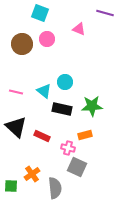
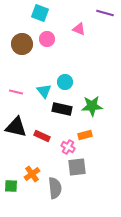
cyan triangle: rotated 14 degrees clockwise
black triangle: rotated 30 degrees counterclockwise
pink cross: moved 1 px up; rotated 16 degrees clockwise
gray square: rotated 30 degrees counterclockwise
